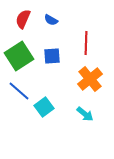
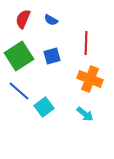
blue square: rotated 12 degrees counterclockwise
orange cross: rotated 30 degrees counterclockwise
